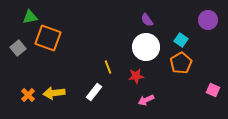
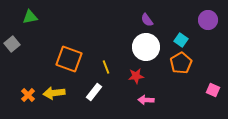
orange square: moved 21 px right, 21 px down
gray square: moved 6 px left, 4 px up
yellow line: moved 2 px left
pink arrow: rotated 28 degrees clockwise
